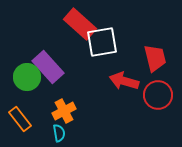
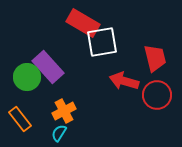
red rectangle: moved 3 px right, 1 px up; rotated 12 degrees counterclockwise
red circle: moved 1 px left
cyan semicircle: rotated 138 degrees counterclockwise
